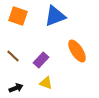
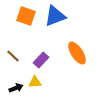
orange square: moved 8 px right
orange ellipse: moved 2 px down
yellow triangle: moved 11 px left, 1 px up; rotated 24 degrees counterclockwise
